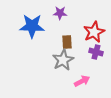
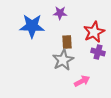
purple cross: moved 2 px right
